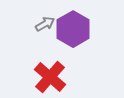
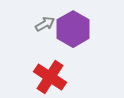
red cross: rotated 8 degrees counterclockwise
